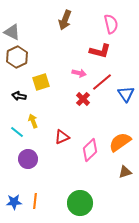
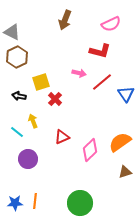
pink semicircle: rotated 78 degrees clockwise
red cross: moved 28 px left
blue star: moved 1 px right, 1 px down
